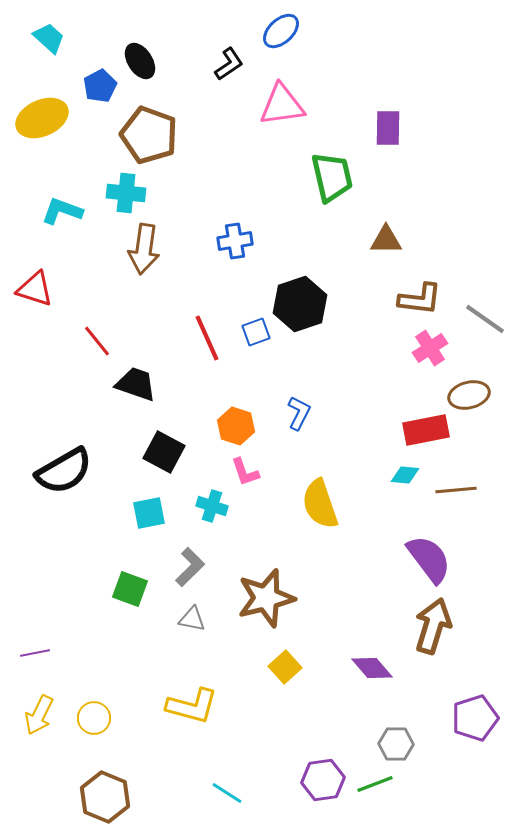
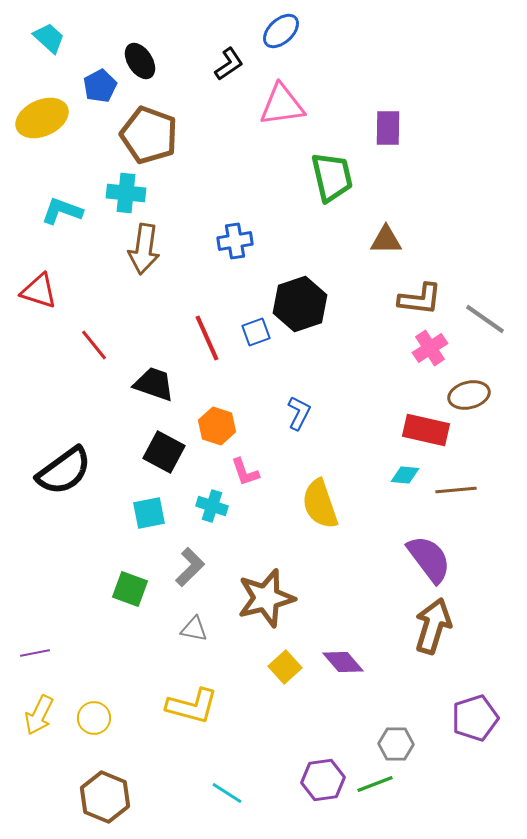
red triangle at (35, 289): moved 4 px right, 2 px down
red line at (97, 341): moved 3 px left, 4 px down
black trapezoid at (136, 384): moved 18 px right
orange hexagon at (236, 426): moved 19 px left
red rectangle at (426, 430): rotated 24 degrees clockwise
black semicircle at (64, 471): rotated 6 degrees counterclockwise
gray triangle at (192, 619): moved 2 px right, 10 px down
purple diamond at (372, 668): moved 29 px left, 6 px up
